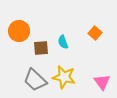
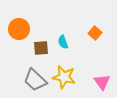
orange circle: moved 2 px up
